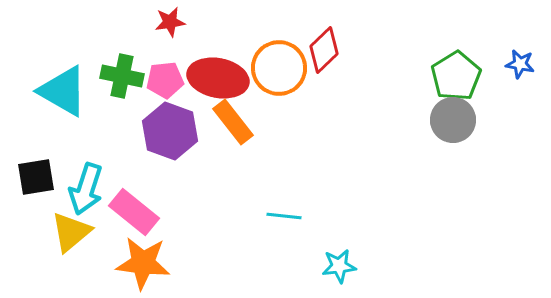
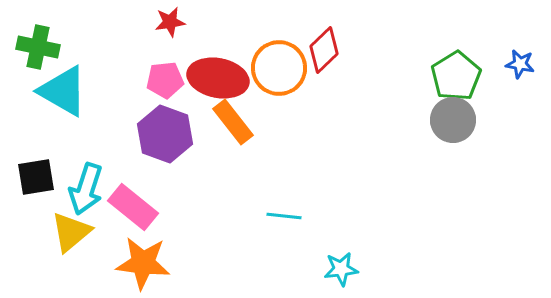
green cross: moved 84 px left, 29 px up
purple hexagon: moved 5 px left, 3 px down
pink rectangle: moved 1 px left, 5 px up
cyan star: moved 2 px right, 3 px down
